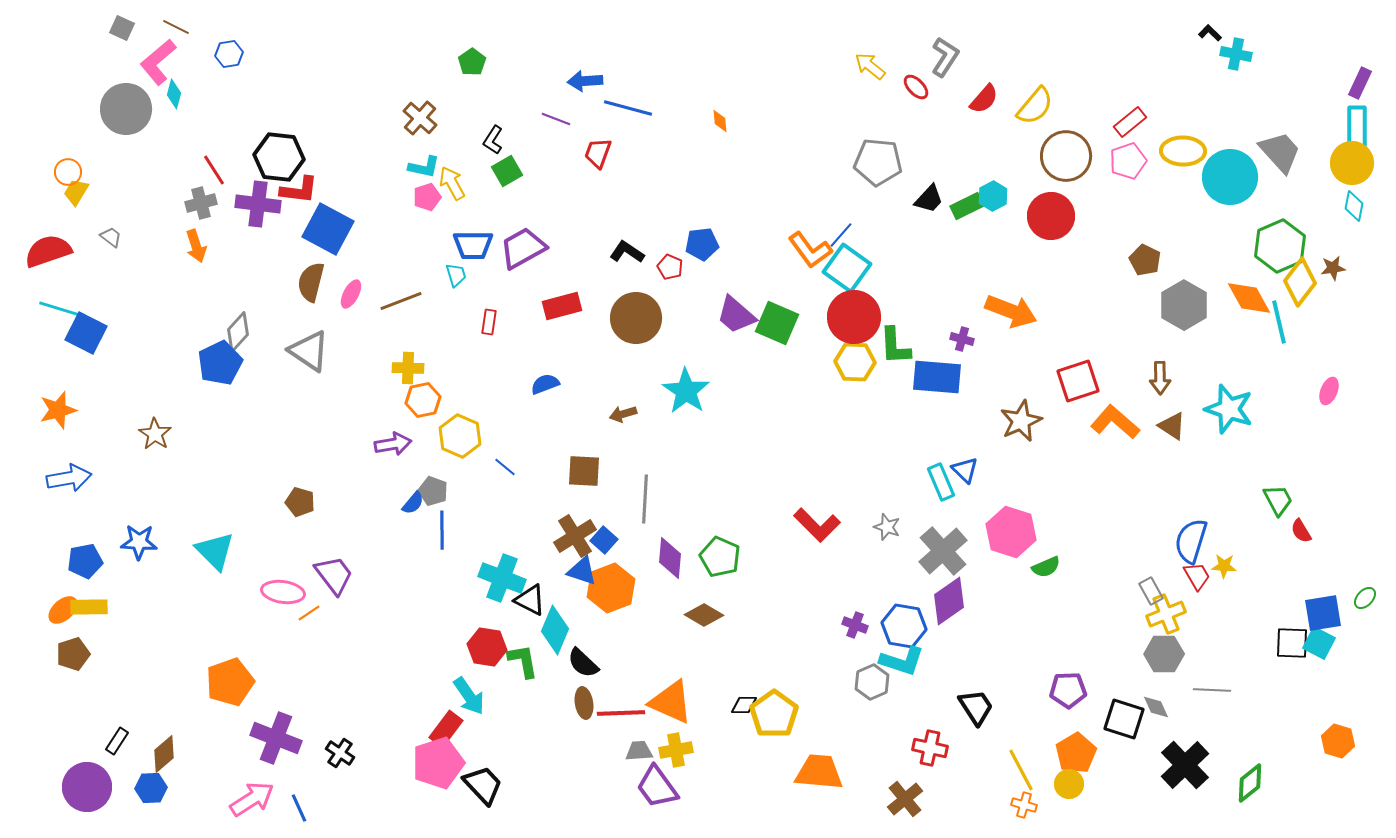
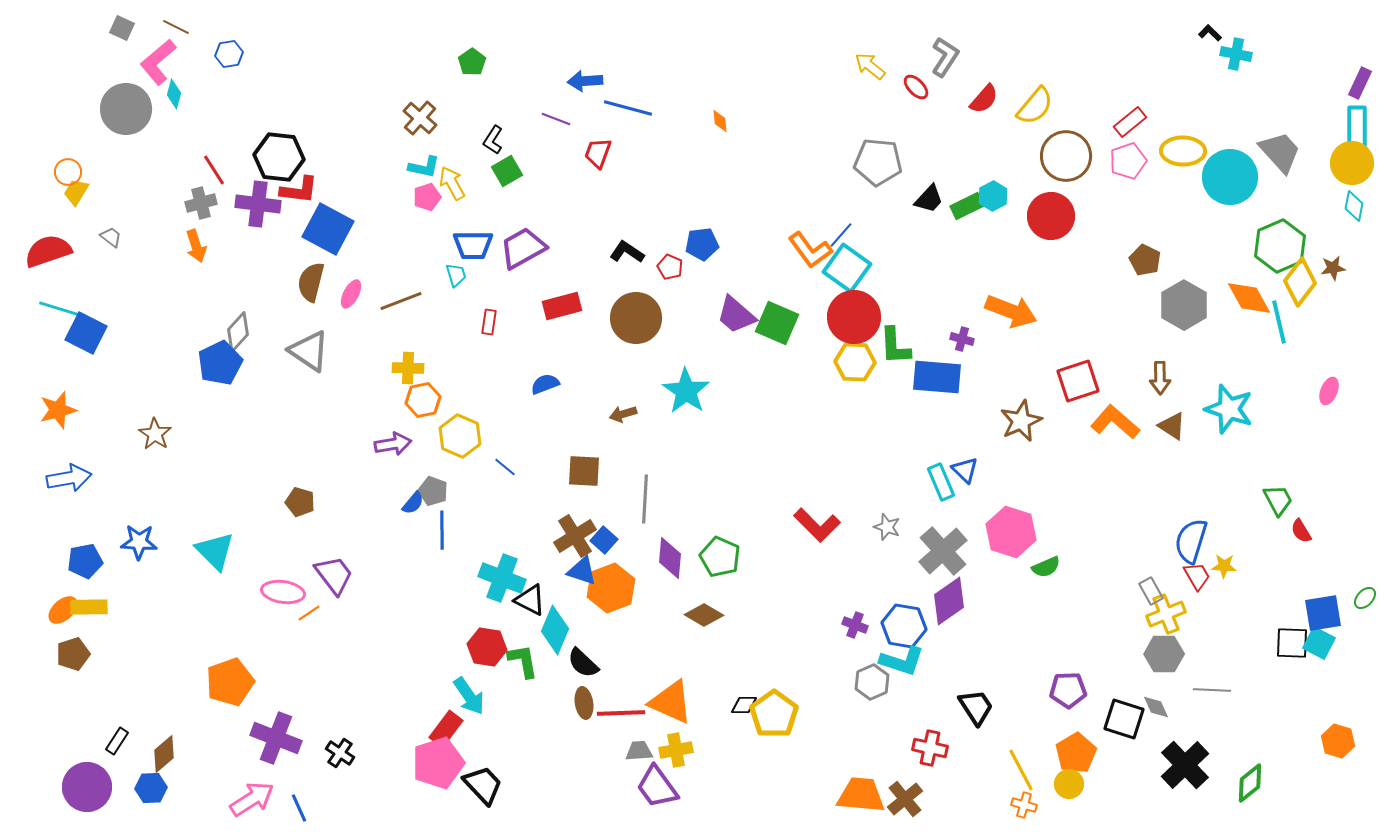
orange trapezoid at (819, 772): moved 42 px right, 23 px down
